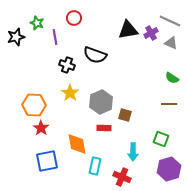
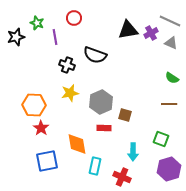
yellow star: rotated 24 degrees clockwise
